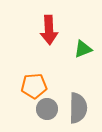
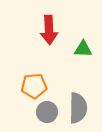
green triangle: rotated 24 degrees clockwise
gray circle: moved 3 px down
